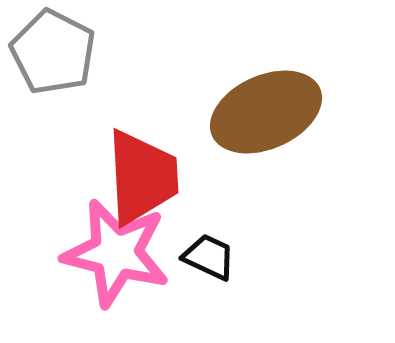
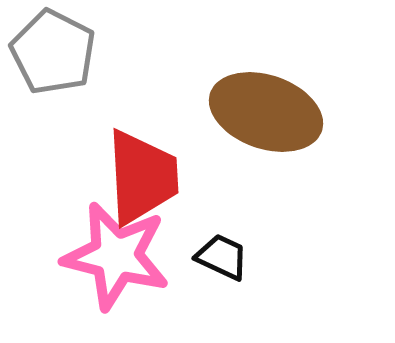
brown ellipse: rotated 43 degrees clockwise
pink star: moved 3 px down
black trapezoid: moved 13 px right
